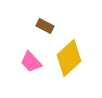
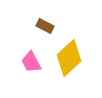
pink trapezoid: rotated 15 degrees clockwise
